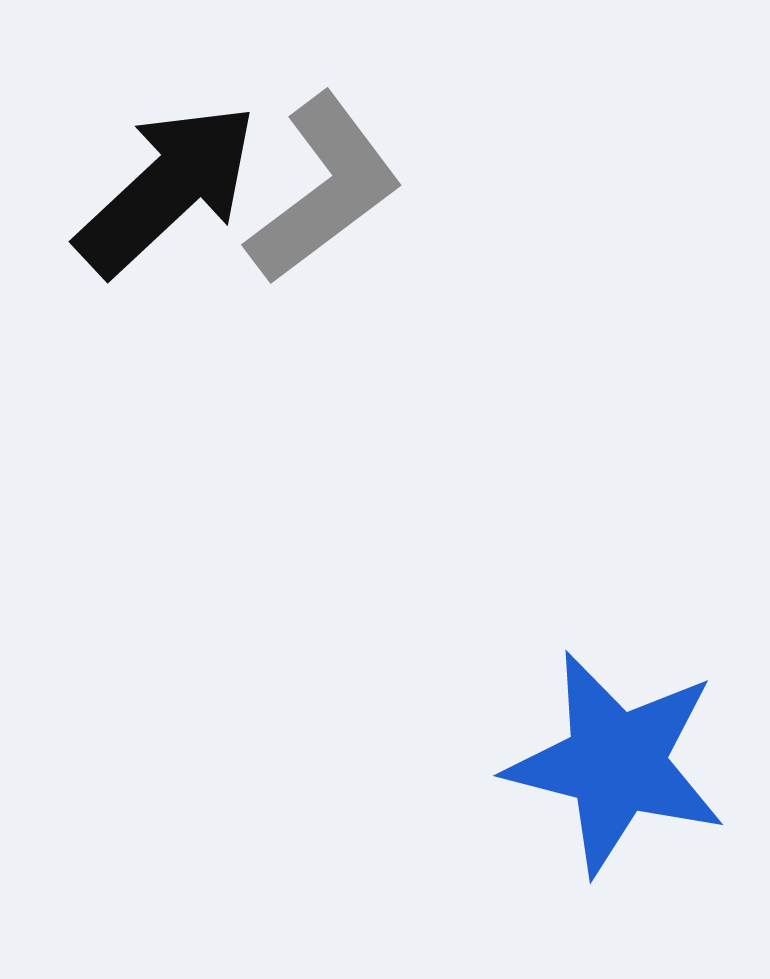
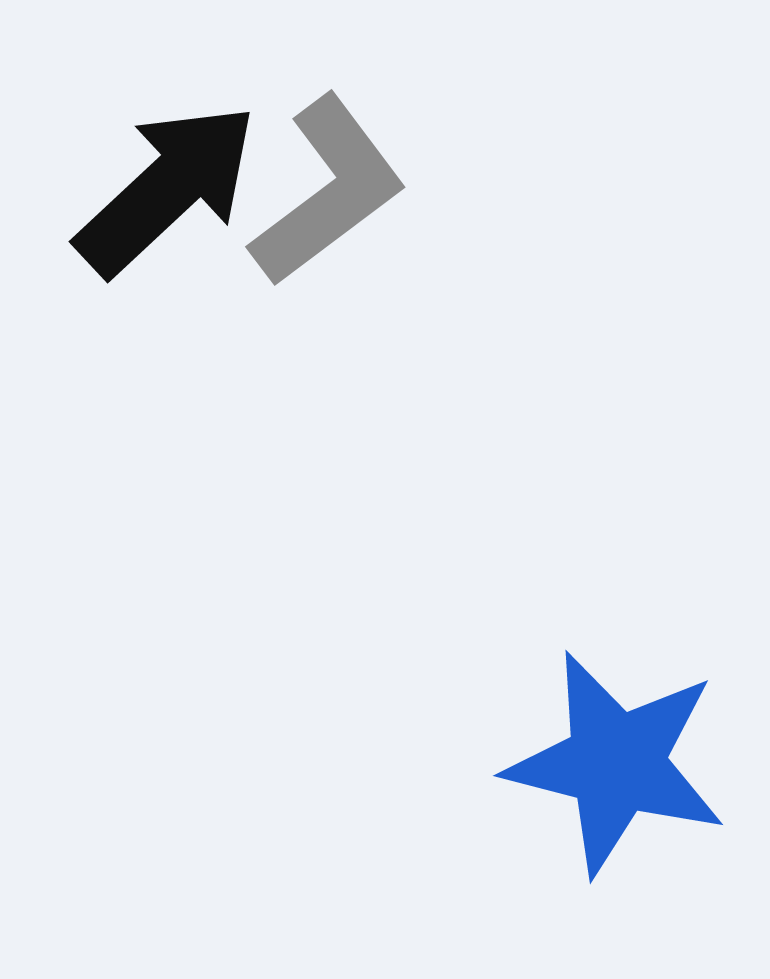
gray L-shape: moved 4 px right, 2 px down
